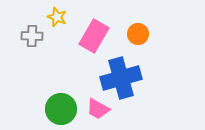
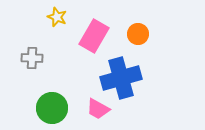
gray cross: moved 22 px down
green circle: moved 9 px left, 1 px up
